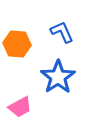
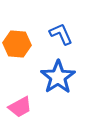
blue L-shape: moved 1 px left, 2 px down
